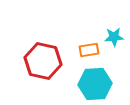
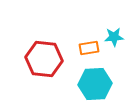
orange rectangle: moved 2 px up
red hexagon: moved 1 px right, 2 px up; rotated 6 degrees counterclockwise
